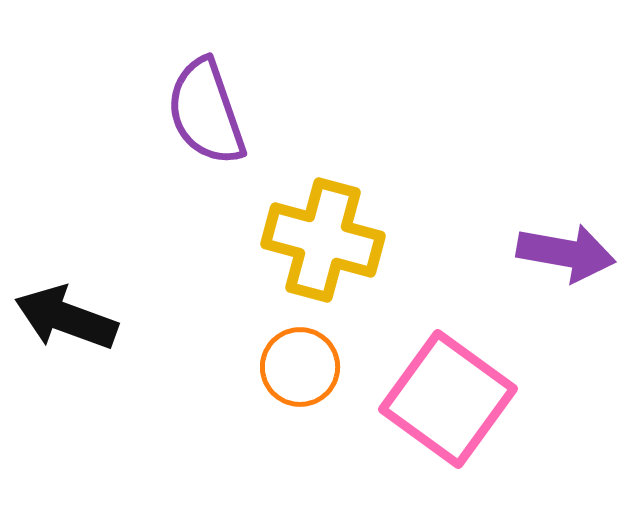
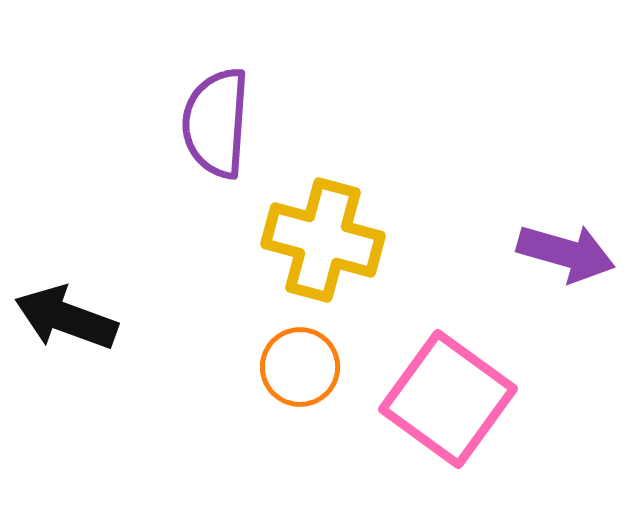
purple semicircle: moved 10 px right, 11 px down; rotated 23 degrees clockwise
purple arrow: rotated 6 degrees clockwise
